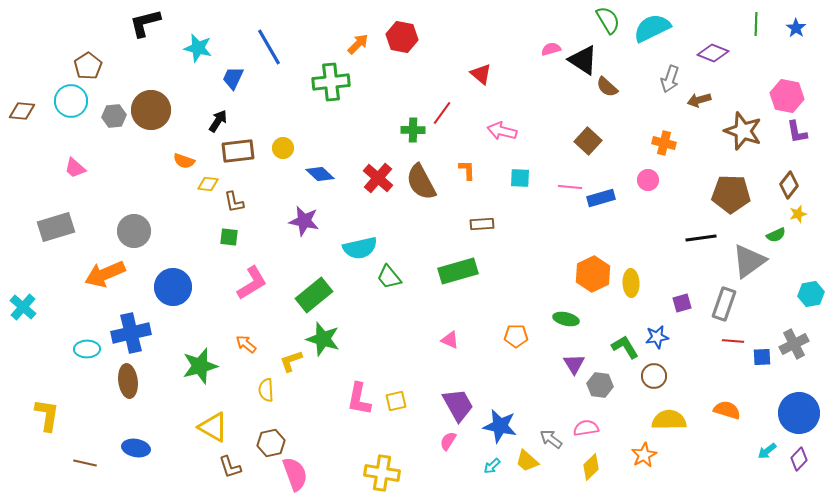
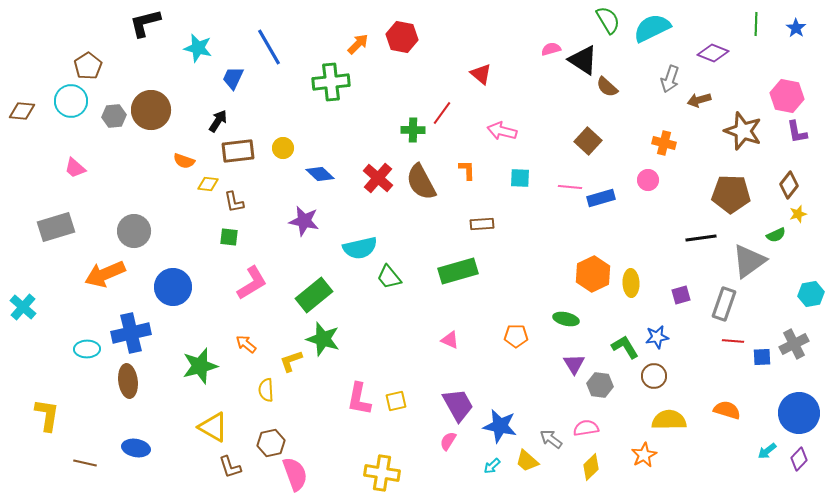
purple square at (682, 303): moved 1 px left, 8 px up
